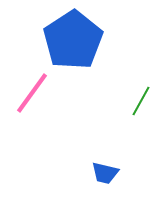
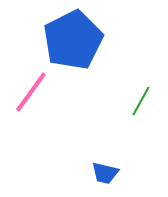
blue pentagon: rotated 6 degrees clockwise
pink line: moved 1 px left, 1 px up
